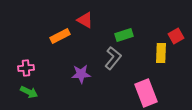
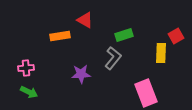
orange rectangle: rotated 18 degrees clockwise
